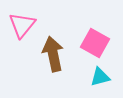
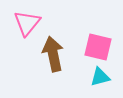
pink triangle: moved 5 px right, 2 px up
pink square: moved 3 px right, 4 px down; rotated 16 degrees counterclockwise
